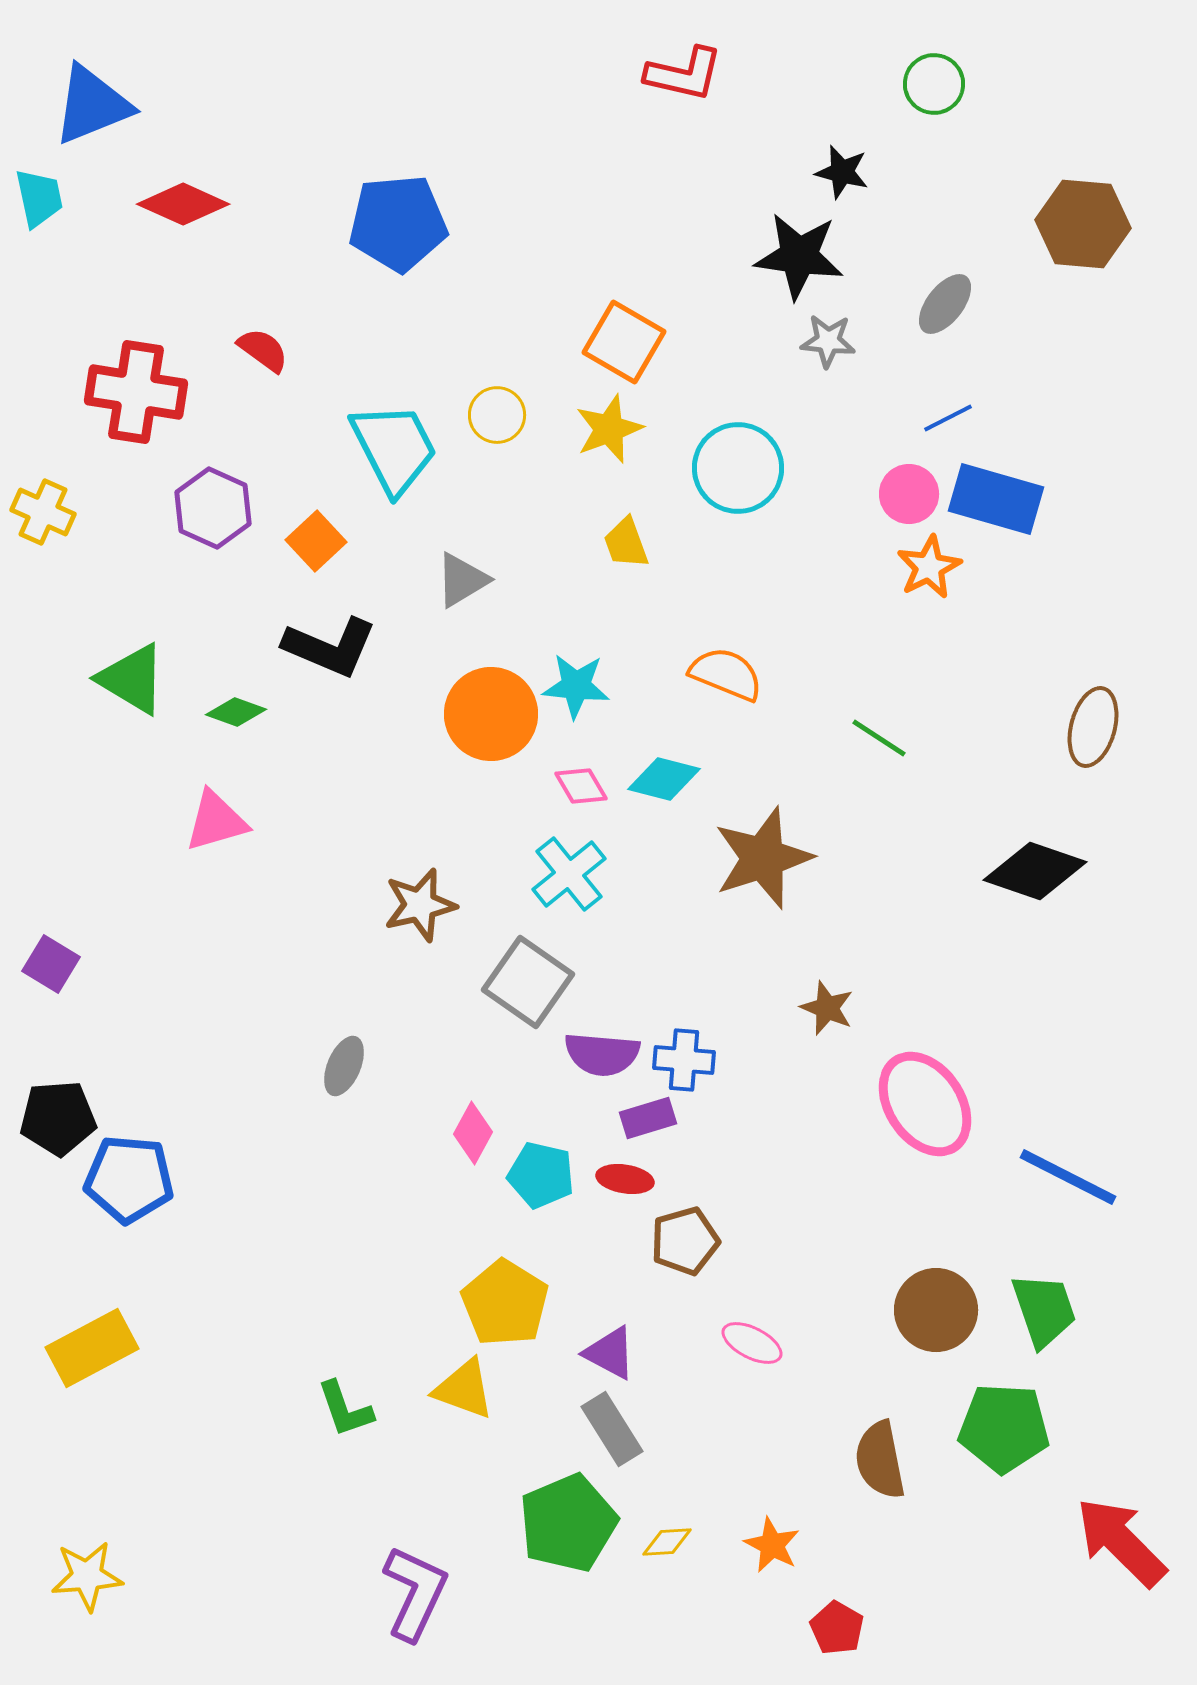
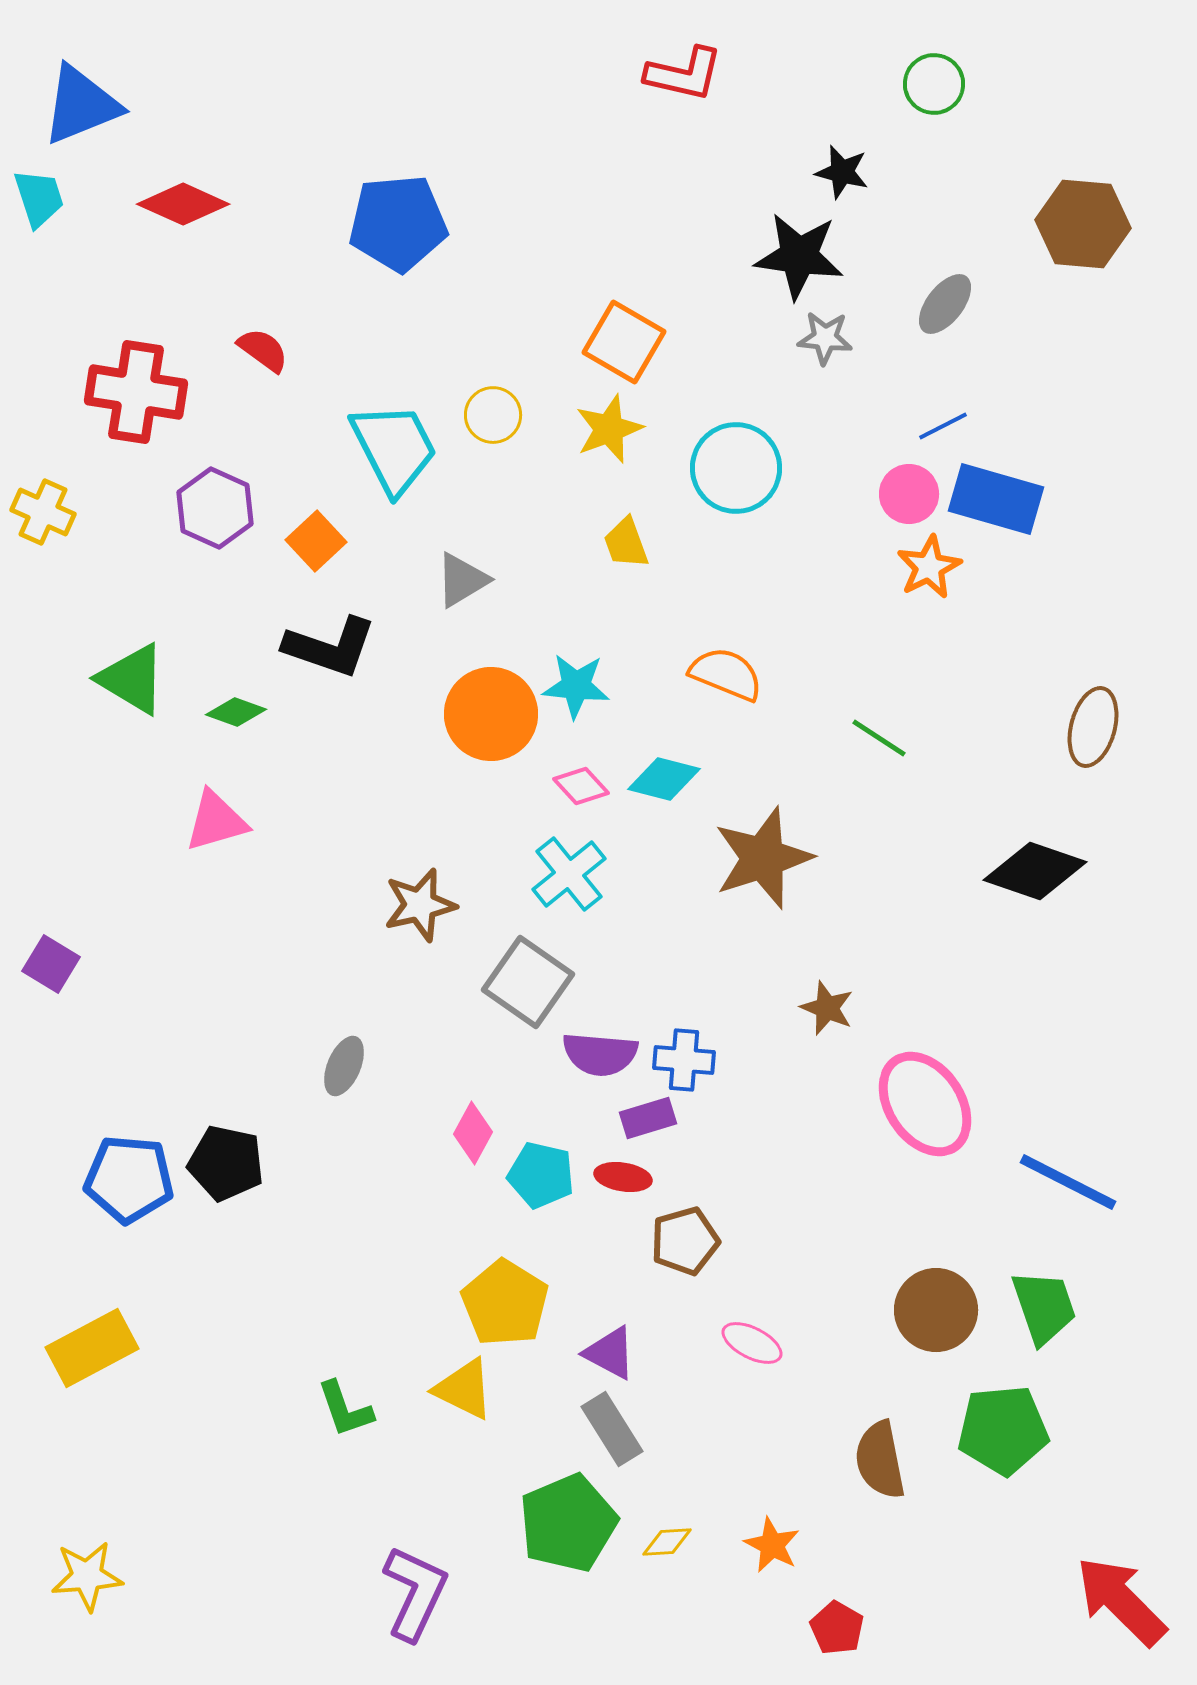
blue triangle at (92, 105): moved 11 px left
cyan trapezoid at (39, 198): rotated 6 degrees counterclockwise
gray star at (828, 341): moved 3 px left, 3 px up
yellow circle at (497, 415): moved 4 px left
blue line at (948, 418): moved 5 px left, 8 px down
cyan circle at (738, 468): moved 2 px left
purple hexagon at (213, 508): moved 2 px right
black L-shape at (330, 647): rotated 4 degrees counterclockwise
pink diamond at (581, 786): rotated 12 degrees counterclockwise
purple semicircle at (602, 1054): moved 2 px left
black pentagon at (58, 1118): moved 168 px right, 45 px down; rotated 16 degrees clockwise
blue line at (1068, 1177): moved 5 px down
red ellipse at (625, 1179): moved 2 px left, 2 px up
green trapezoid at (1044, 1310): moved 3 px up
yellow triangle at (464, 1389): rotated 6 degrees clockwise
green pentagon at (1004, 1428): moved 1 px left, 2 px down; rotated 8 degrees counterclockwise
red arrow at (1121, 1542): moved 59 px down
